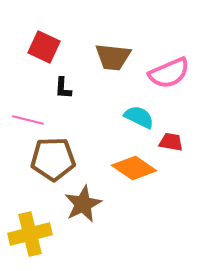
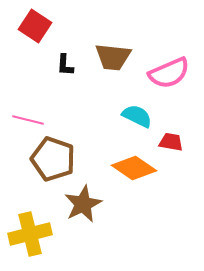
red square: moved 9 px left, 21 px up; rotated 8 degrees clockwise
black L-shape: moved 2 px right, 23 px up
cyan semicircle: moved 2 px left, 1 px up
brown pentagon: rotated 21 degrees clockwise
